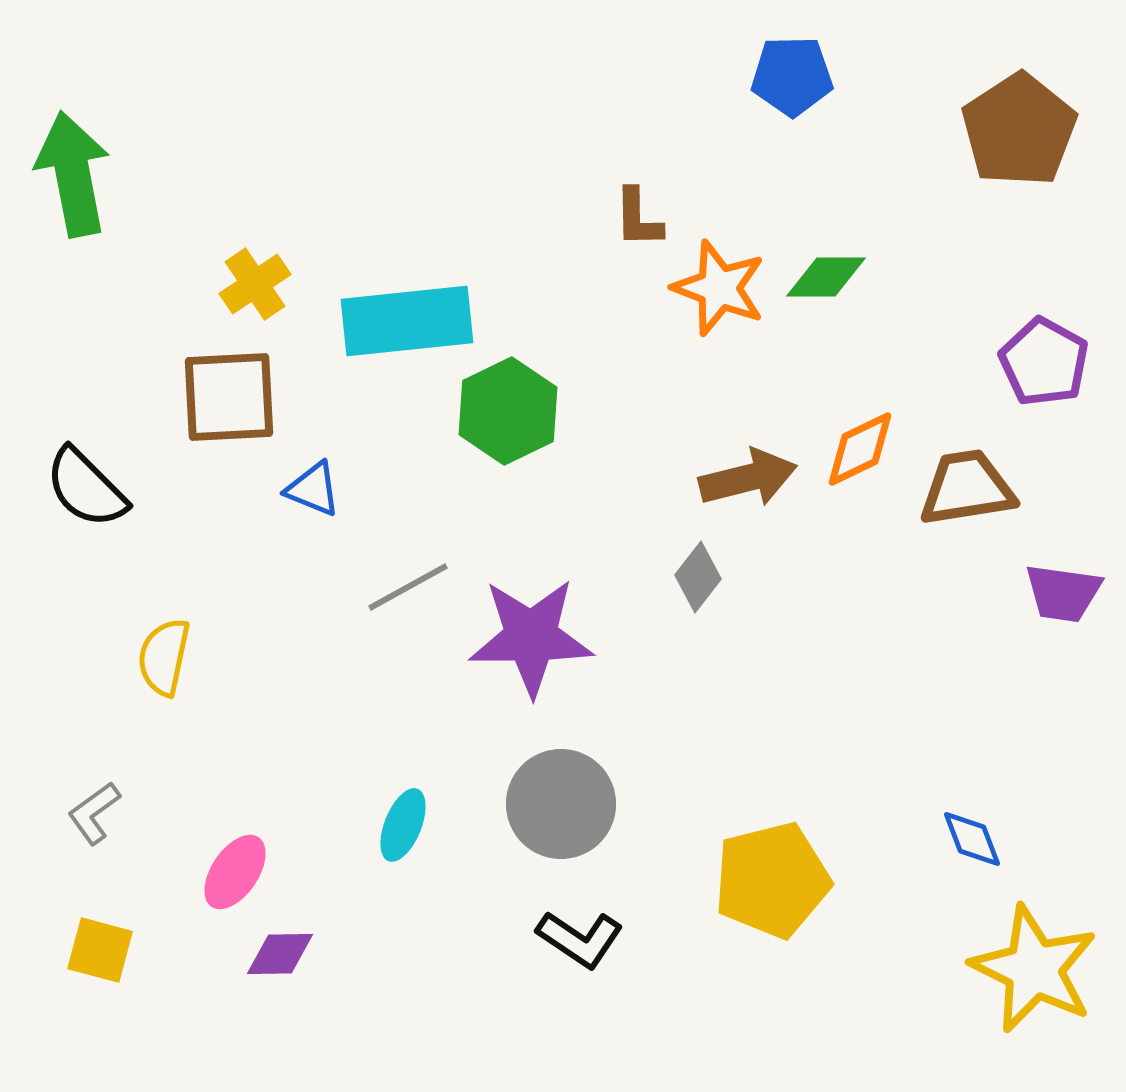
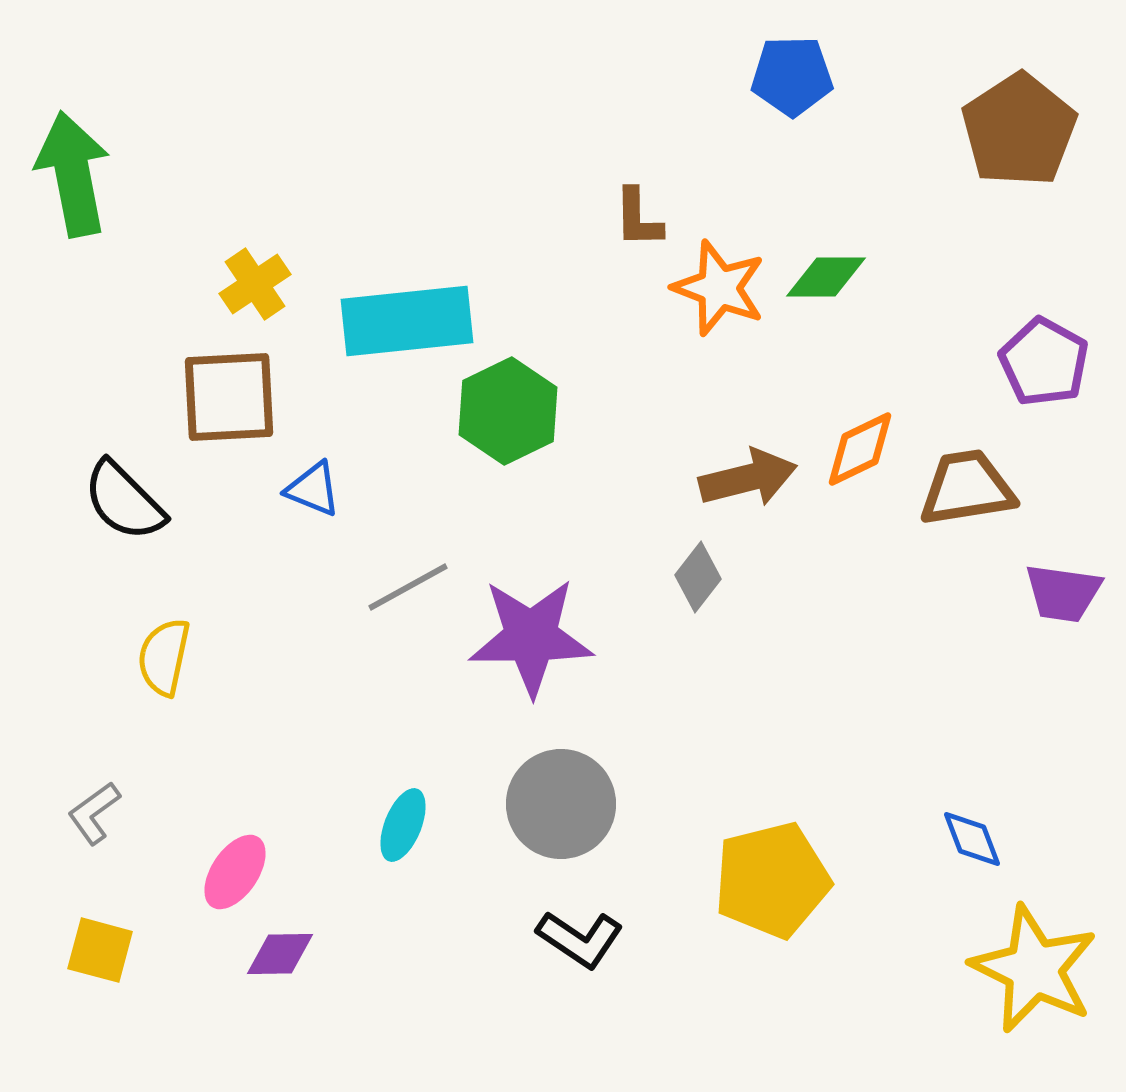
black semicircle: moved 38 px right, 13 px down
